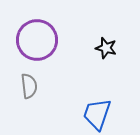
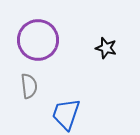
purple circle: moved 1 px right
blue trapezoid: moved 31 px left
